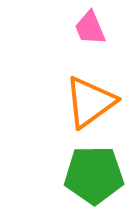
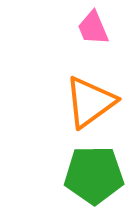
pink trapezoid: moved 3 px right
